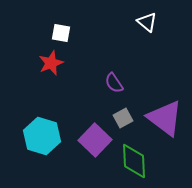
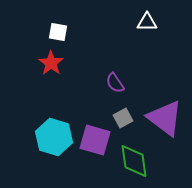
white triangle: rotated 40 degrees counterclockwise
white square: moved 3 px left, 1 px up
red star: rotated 15 degrees counterclockwise
purple semicircle: moved 1 px right
cyan hexagon: moved 12 px right, 1 px down
purple square: rotated 28 degrees counterclockwise
green diamond: rotated 6 degrees counterclockwise
